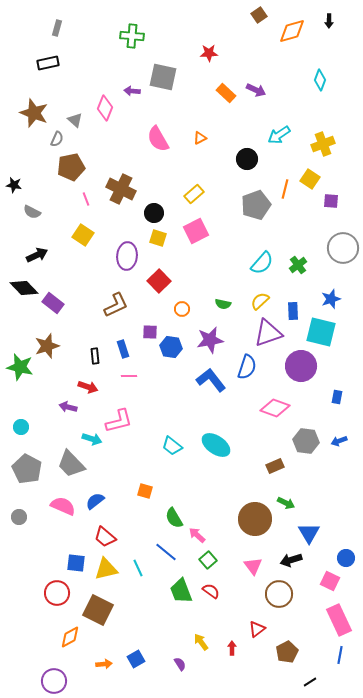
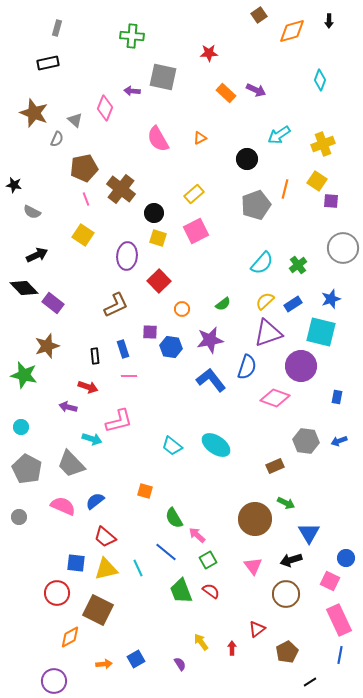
brown pentagon at (71, 167): moved 13 px right, 1 px down
yellow square at (310, 179): moved 7 px right, 2 px down
brown cross at (121, 189): rotated 12 degrees clockwise
yellow semicircle at (260, 301): moved 5 px right
green semicircle at (223, 304): rotated 49 degrees counterclockwise
blue rectangle at (293, 311): moved 7 px up; rotated 60 degrees clockwise
green star at (20, 367): moved 4 px right, 8 px down
pink diamond at (275, 408): moved 10 px up
green square at (208, 560): rotated 12 degrees clockwise
brown circle at (279, 594): moved 7 px right
